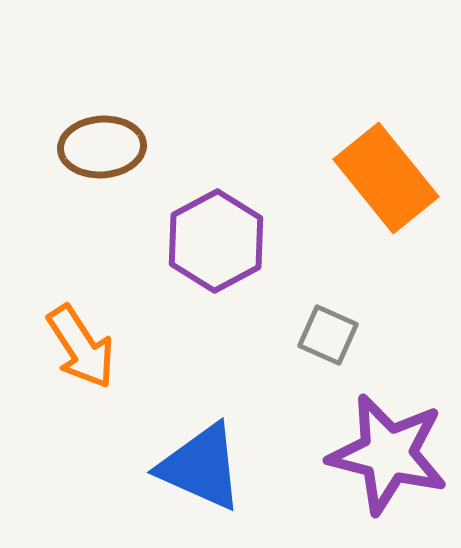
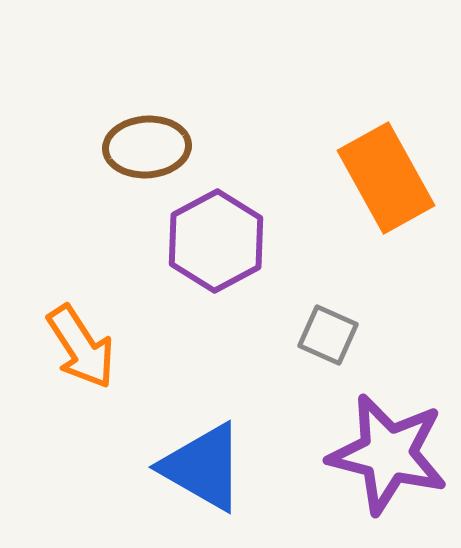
brown ellipse: moved 45 px right
orange rectangle: rotated 10 degrees clockwise
blue triangle: moved 2 px right; rotated 6 degrees clockwise
